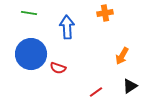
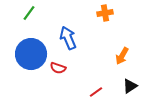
green line: rotated 63 degrees counterclockwise
blue arrow: moved 1 px right, 11 px down; rotated 20 degrees counterclockwise
